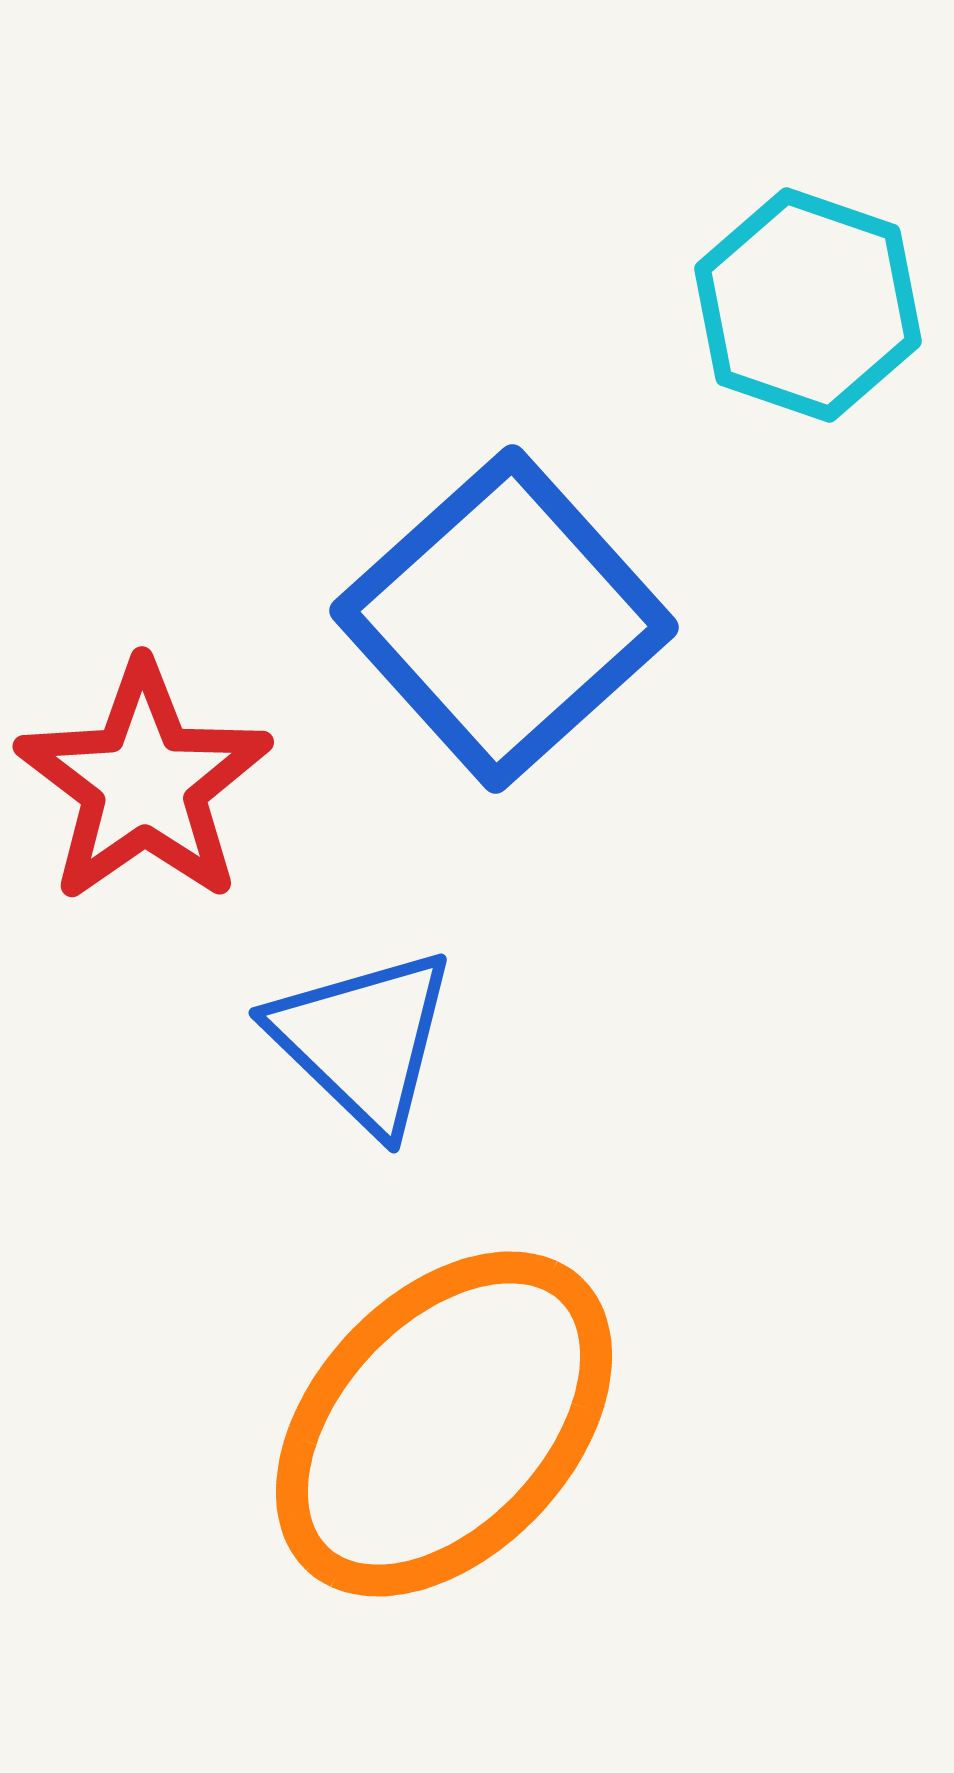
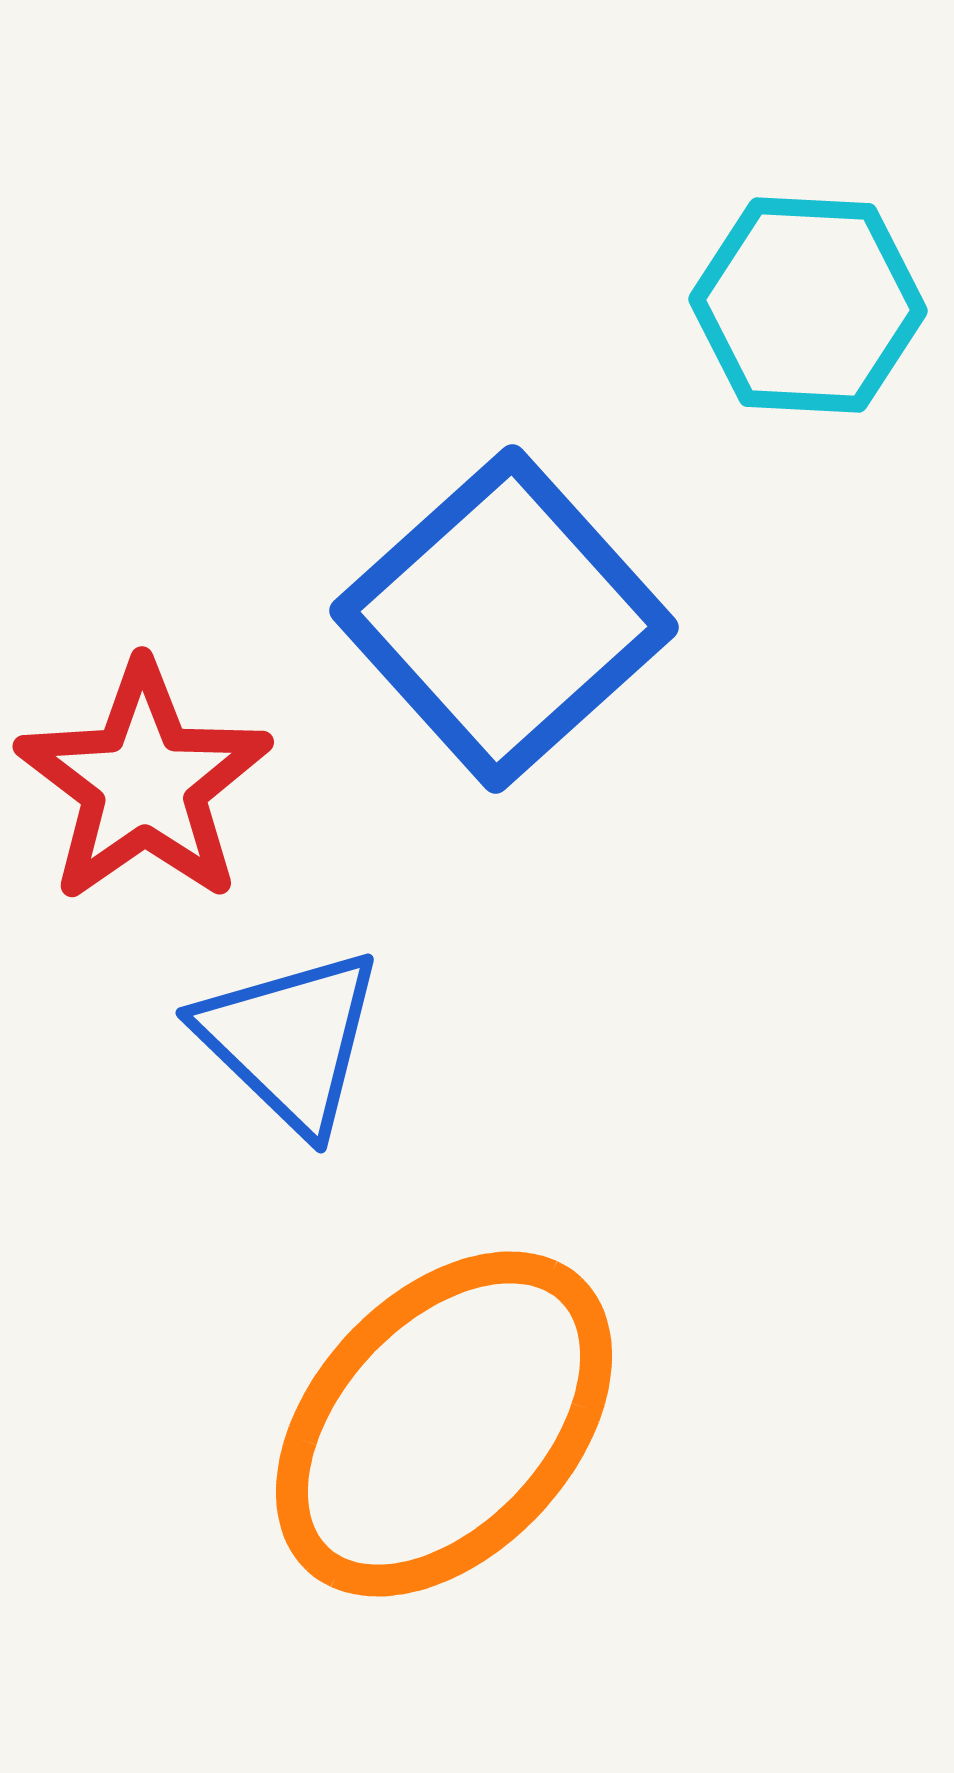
cyan hexagon: rotated 16 degrees counterclockwise
blue triangle: moved 73 px left
